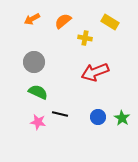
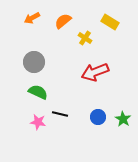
orange arrow: moved 1 px up
yellow cross: rotated 24 degrees clockwise
green star: moved 1 px right, 1 px down
